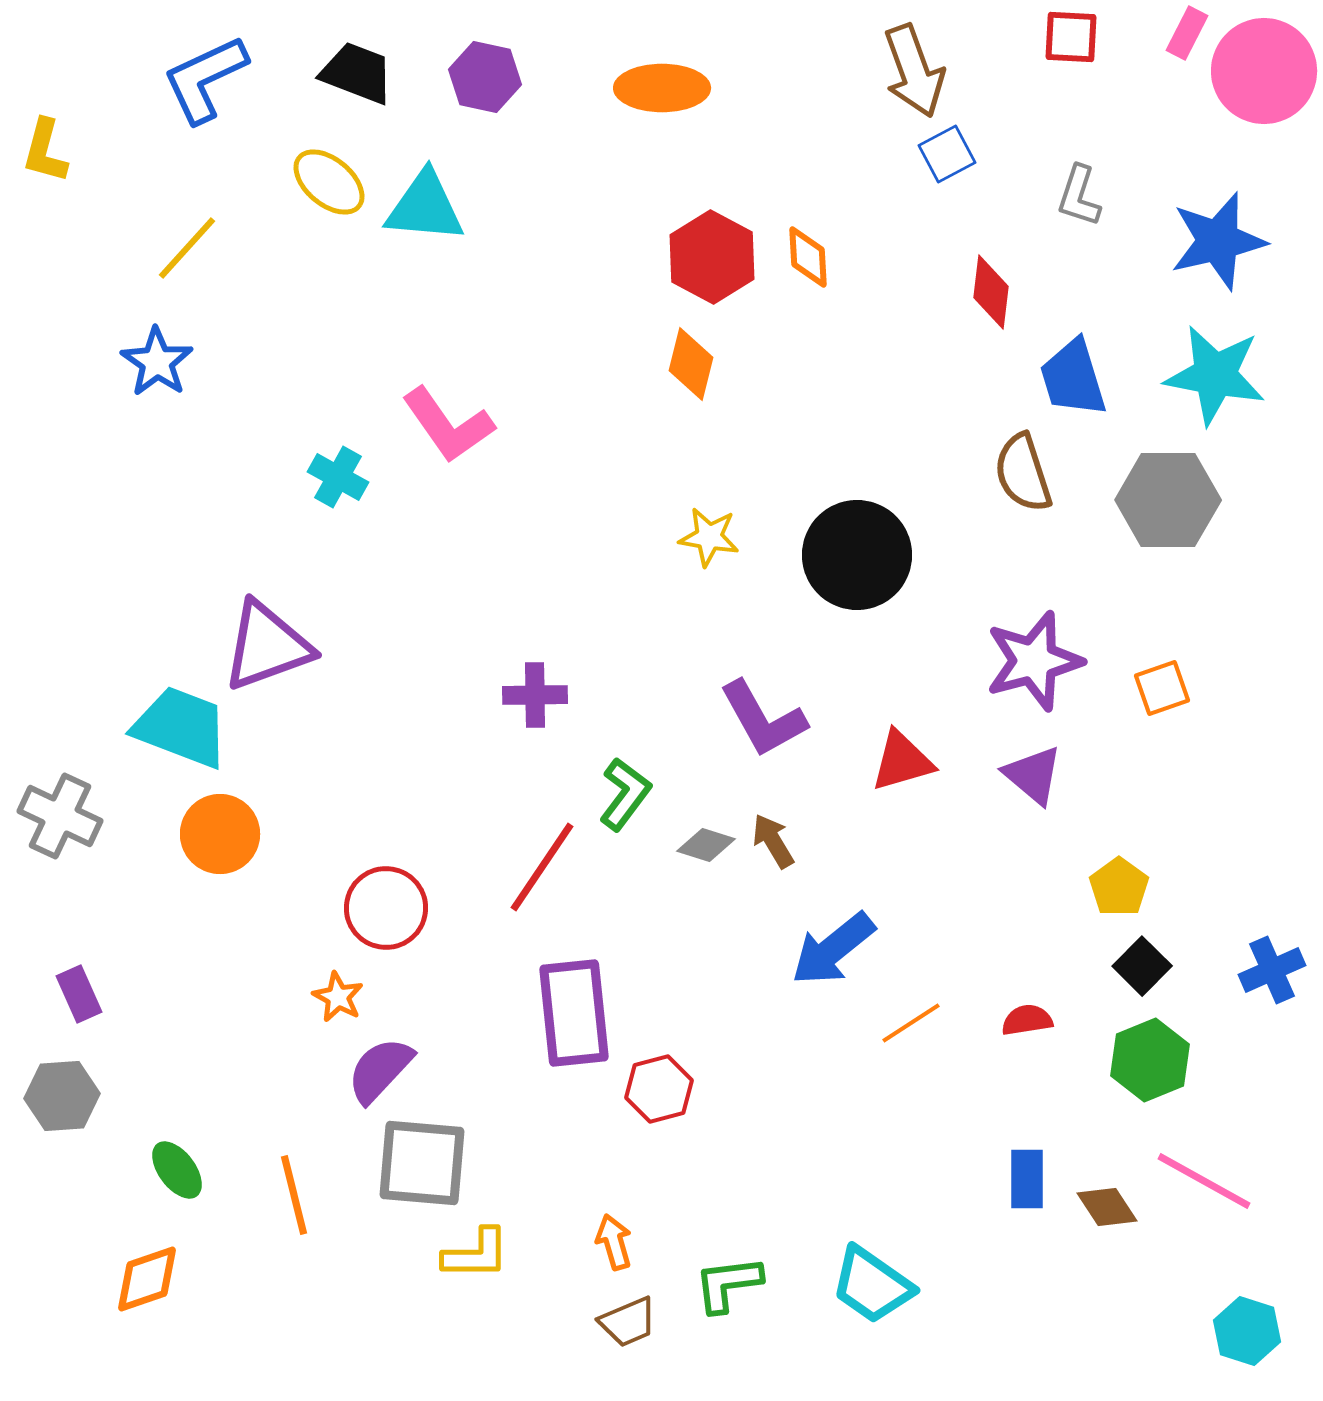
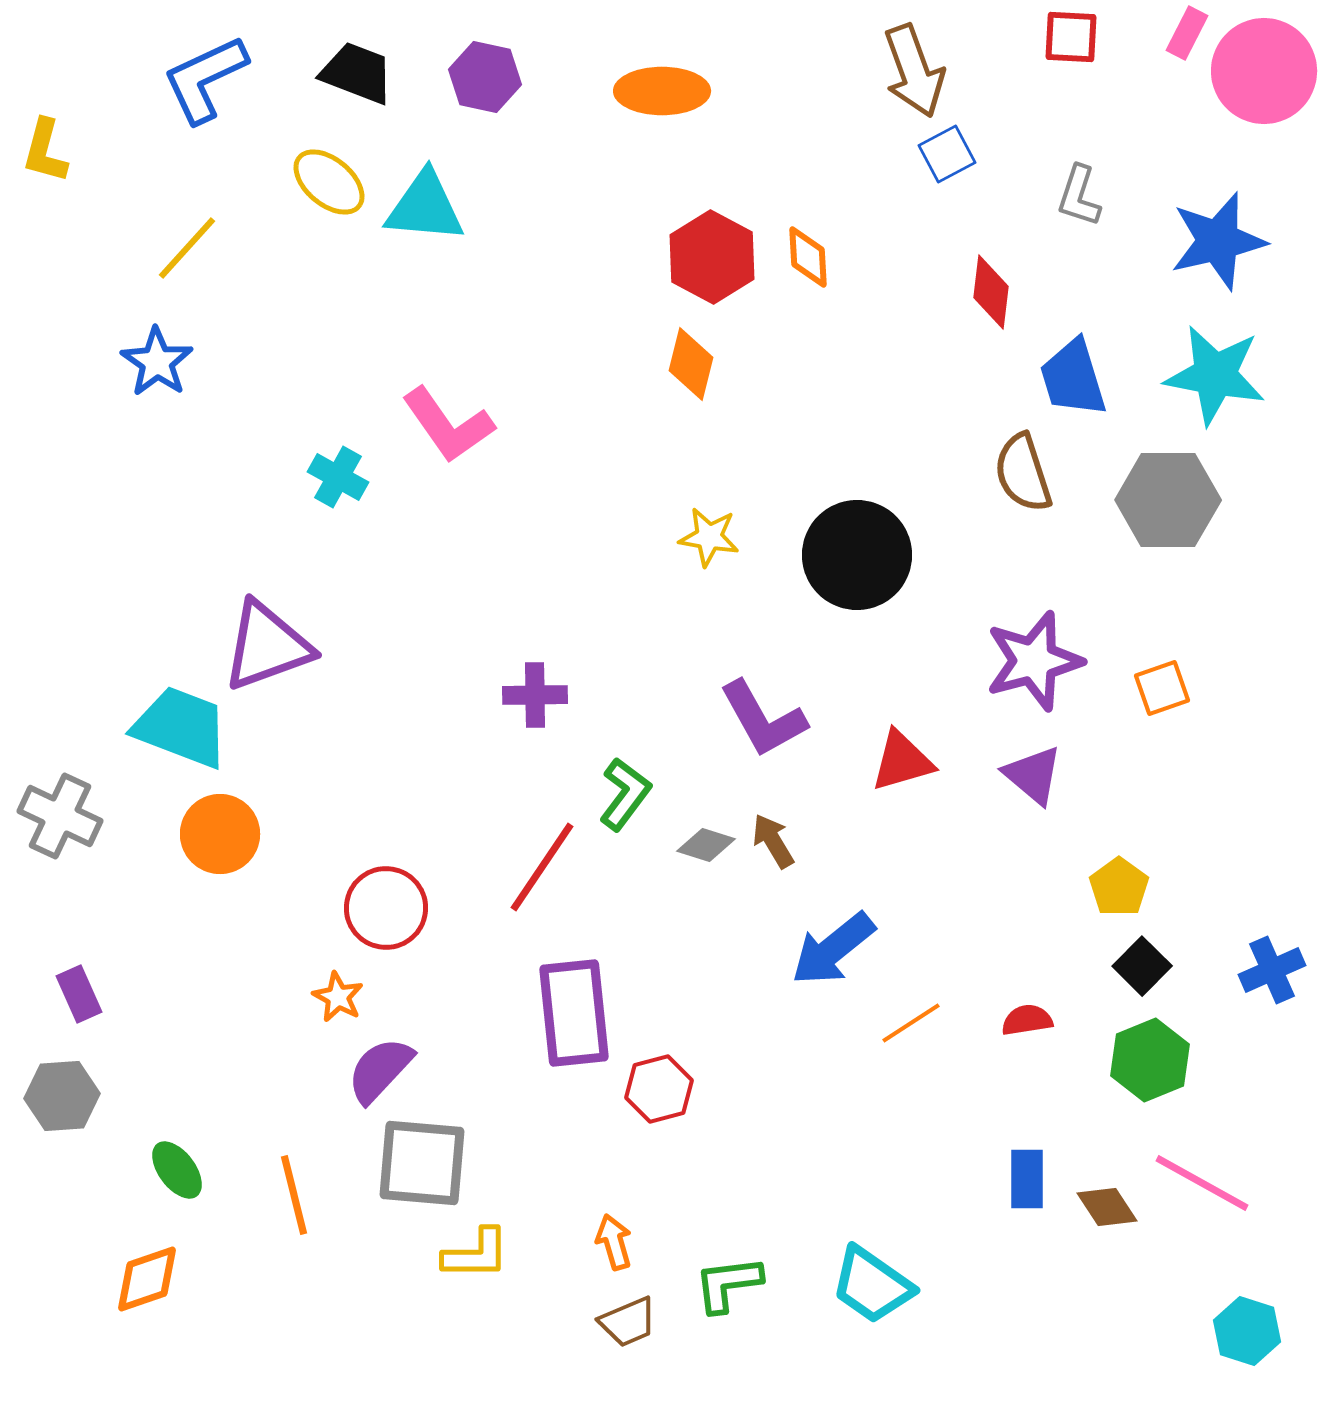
orange ellipse at (662, 88): moved 3 px down
pink line at (1204, 1181): moved 2 px left, 2 px down
